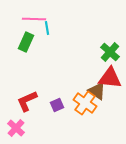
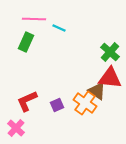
cyan line: moved 12 px right; rotated 56 degrees counterclockwise
